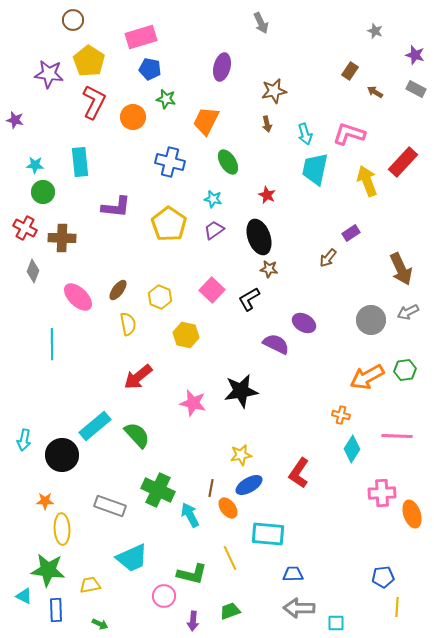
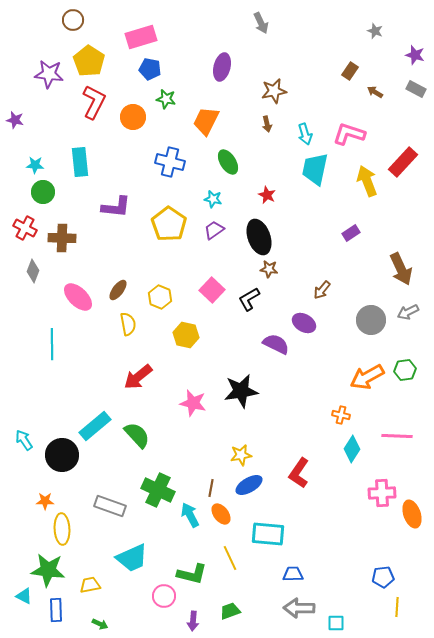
brown arrow at (328, 258): moved 6 px left, 32 px down
cyan arrow at (24, 440): rotated 135 degrees clockwise
orange ellipse at (228, 508): moved 7 px left, 6 px down
